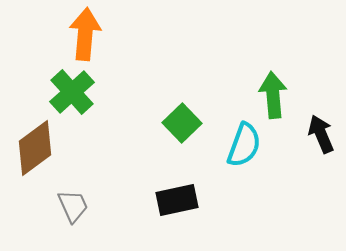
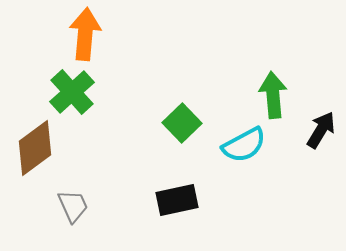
black arrow: moved 4 px up; rotated 54 degrees clockwise
cyan semicircle: rotated 42 degrees clockwise
